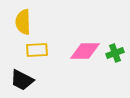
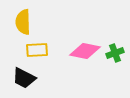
pink diamond: rotated 12 degrees clockwise
black trapezoid: moved 2 px right, 2 px up
